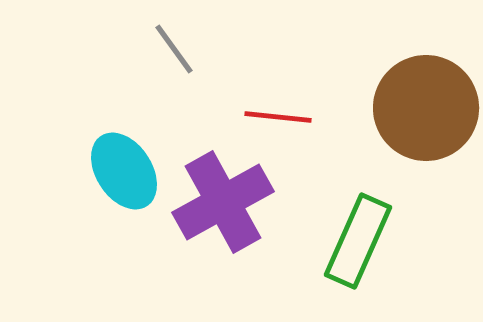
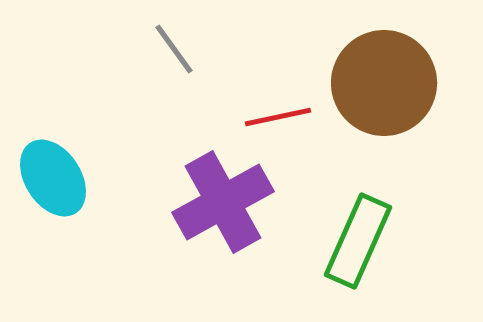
brown circle: moved 42 px left, 25 px up
red line: rotated 18 degrees counterclockwise
cyan ellipse: moved 71 px left, 7 px down
